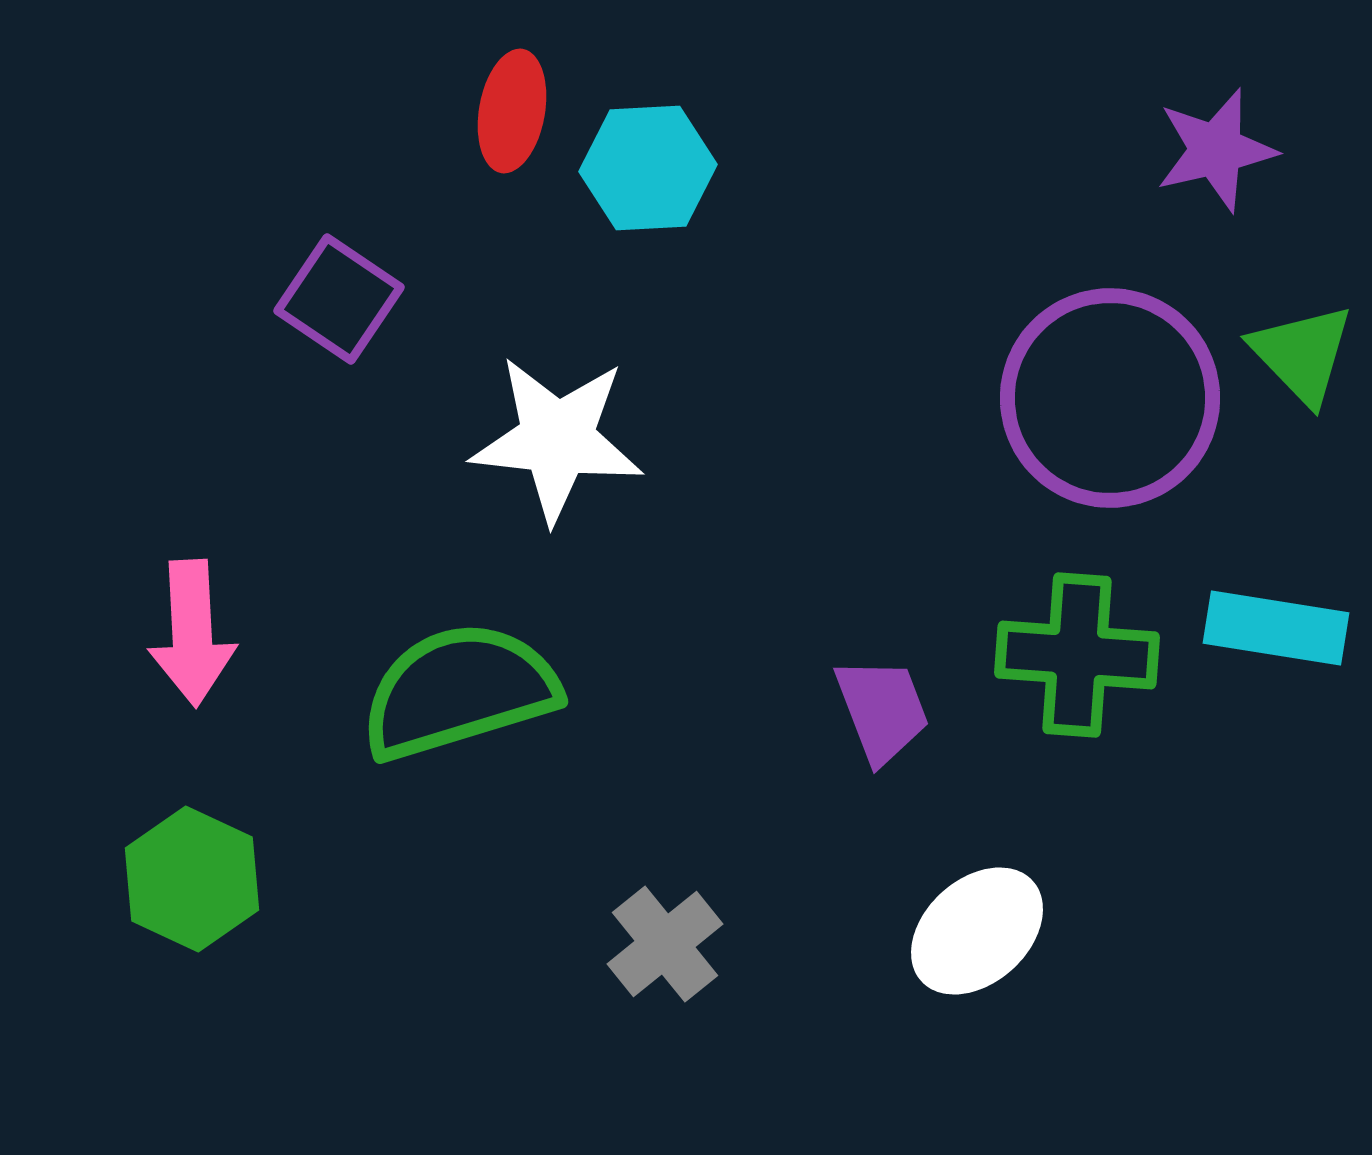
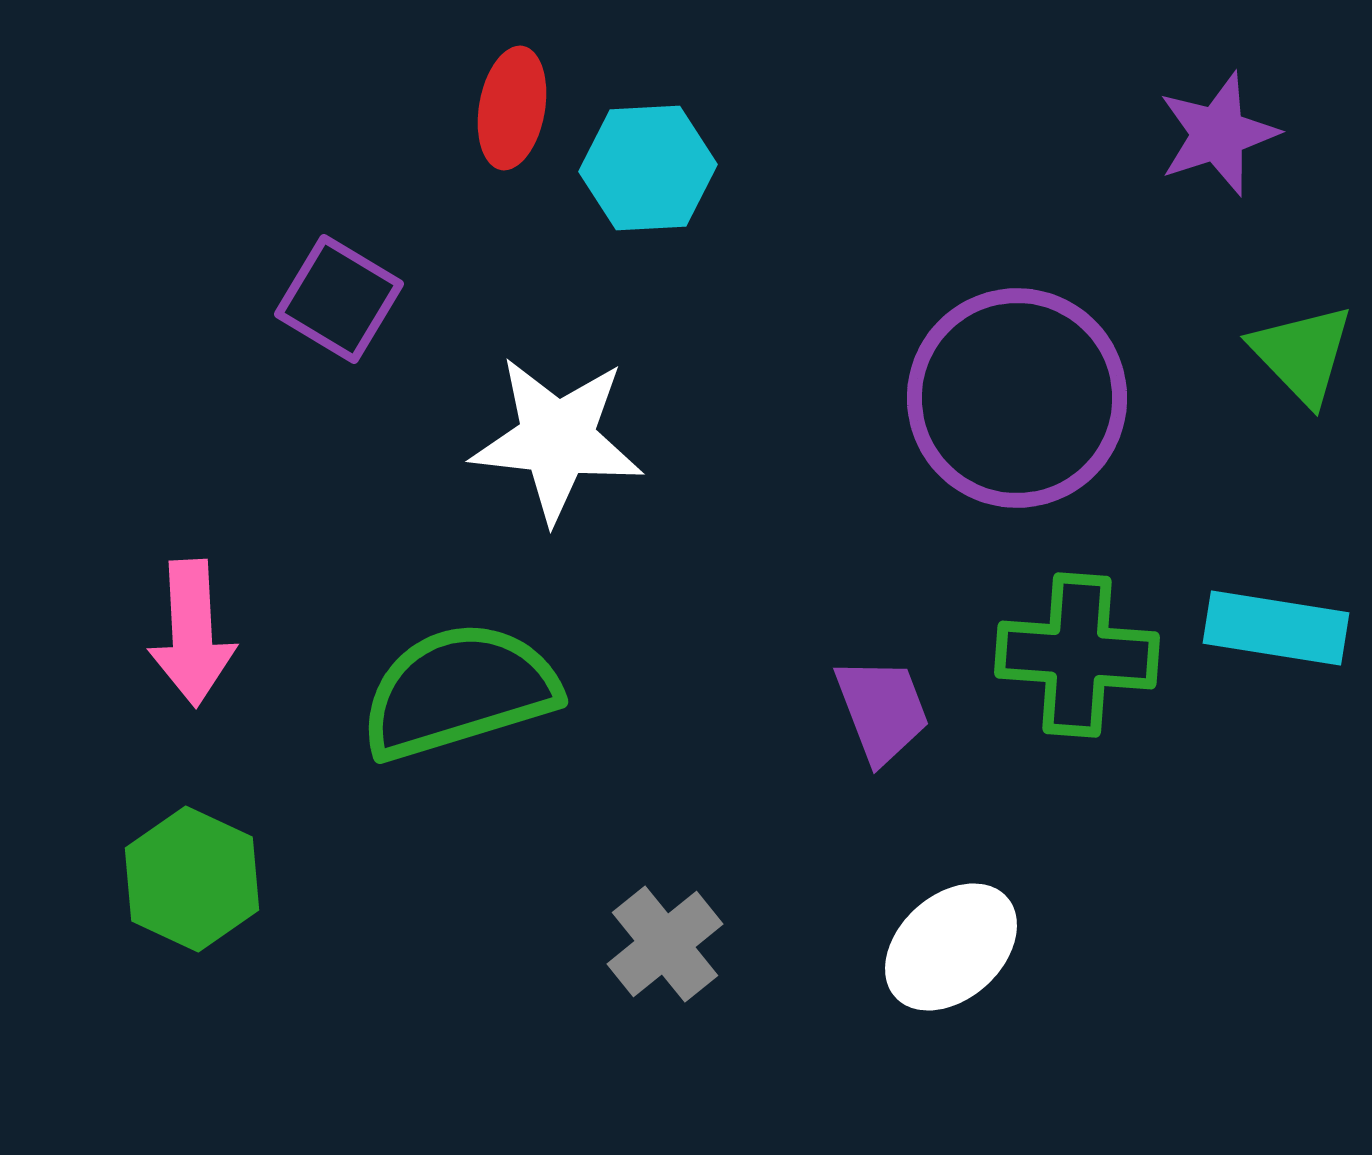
red ellipse: moved 3 px up
purple star: moved 2 px right, 16 px up; rotated 5 degrees counterclockwise
purple square: rotated 3 degrees counterclockwise
purple circle: moved 93 px left
white ellipse: moved 26 px left, 16 px down
